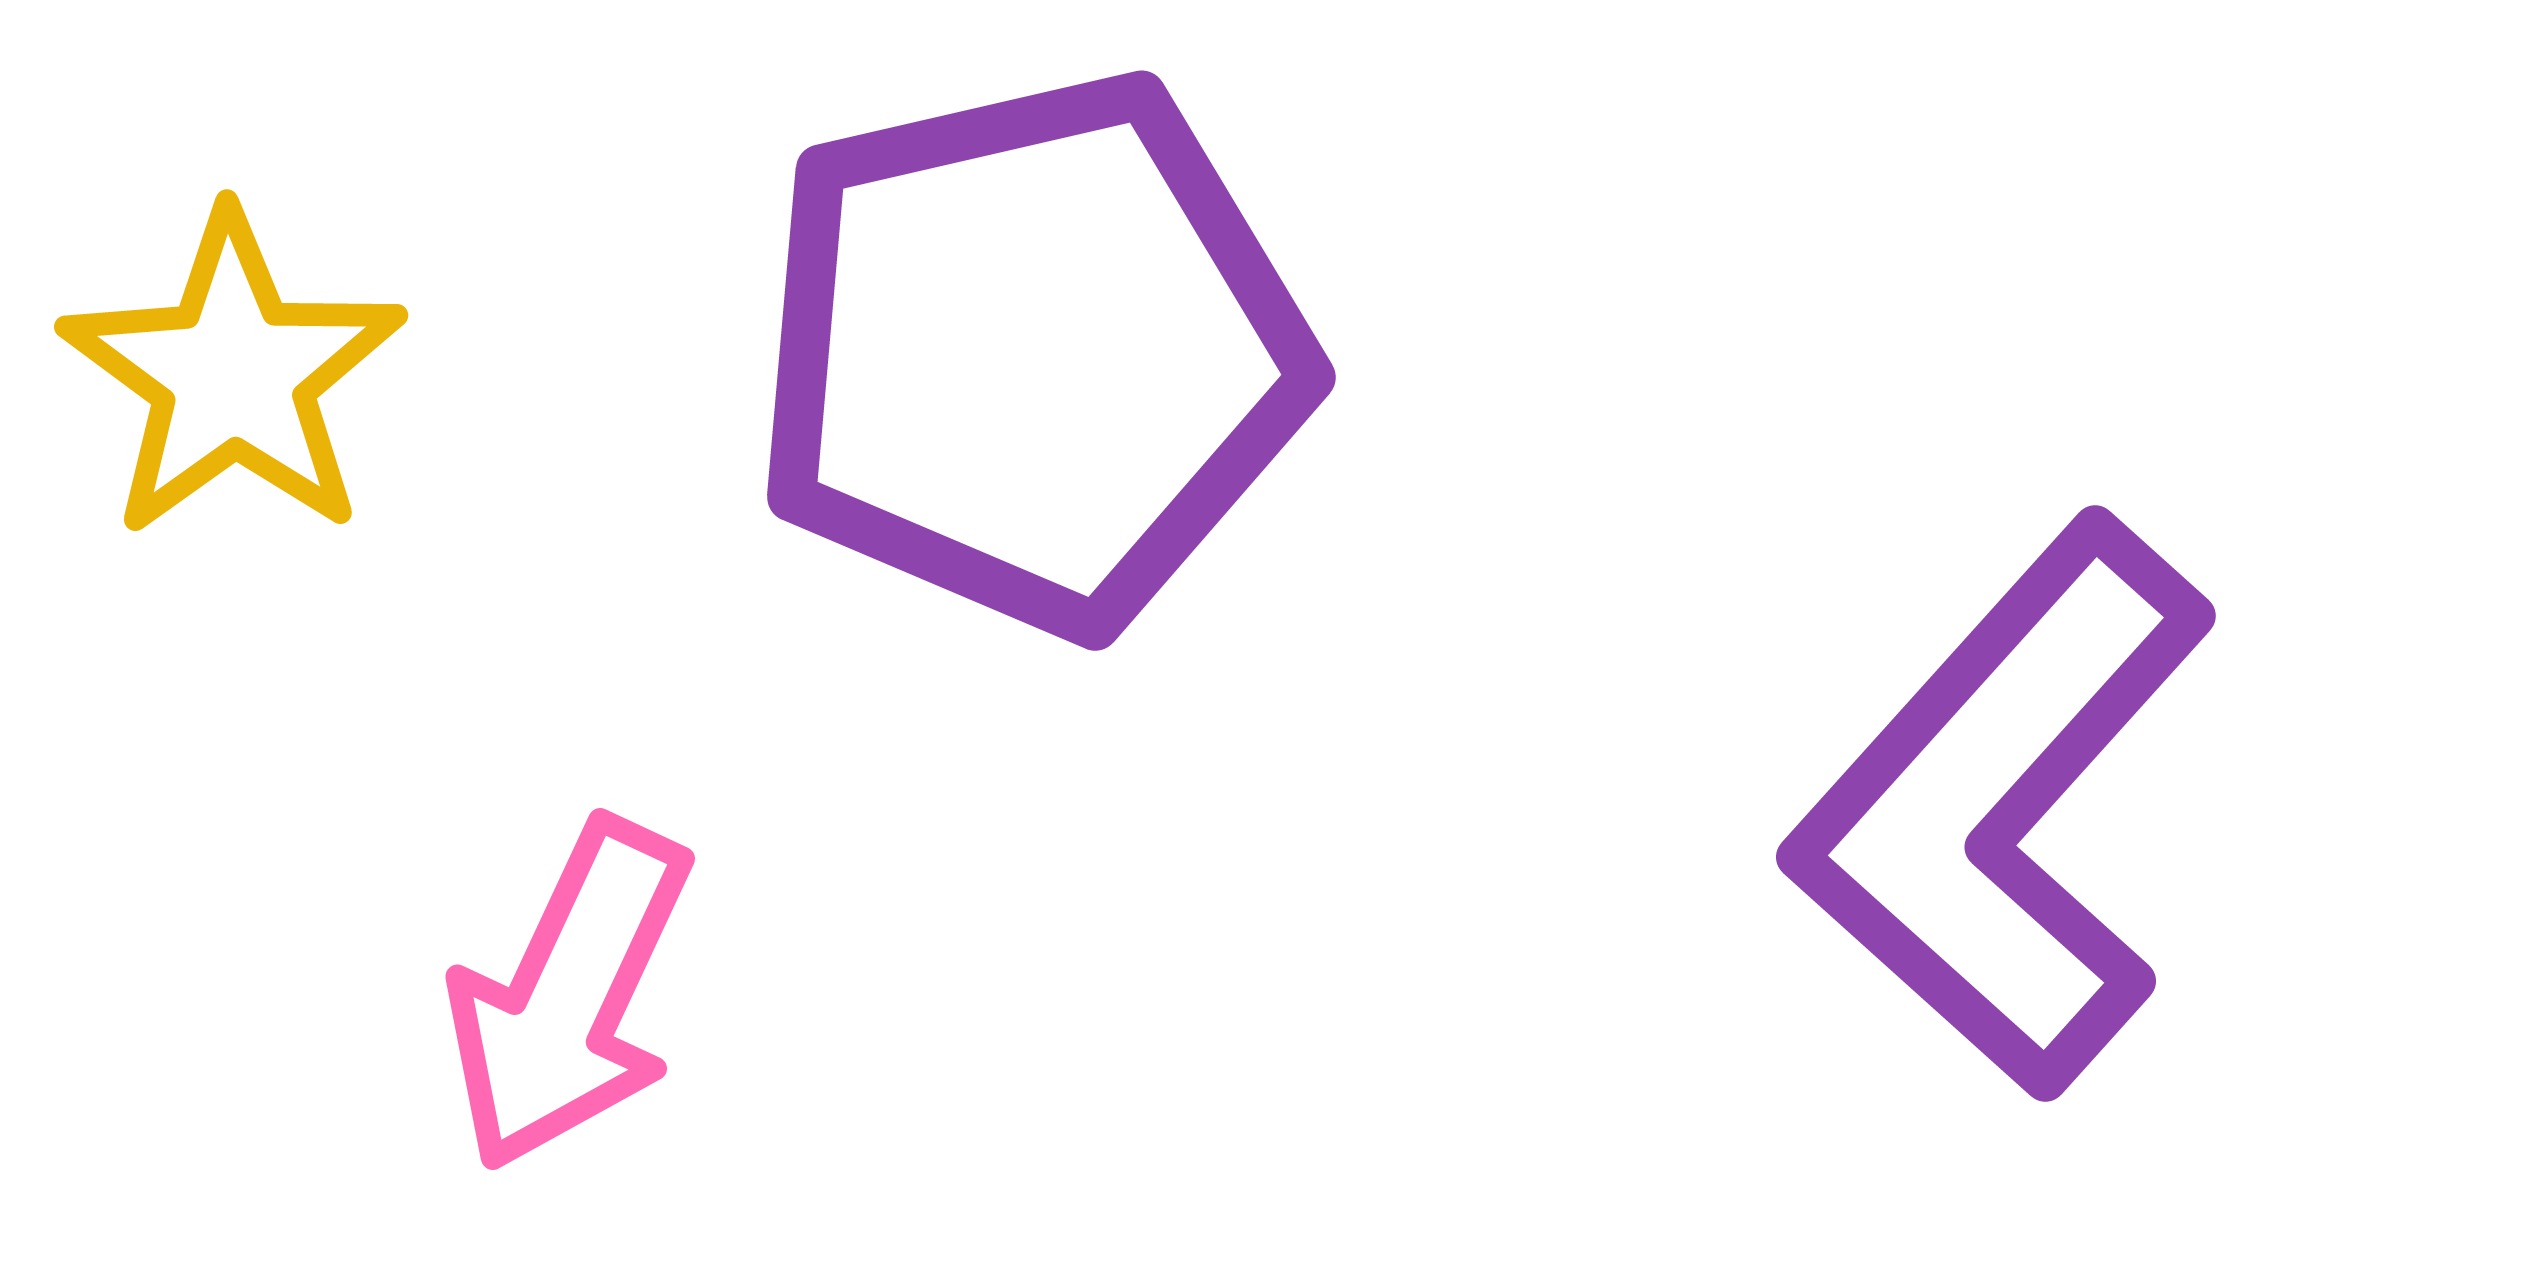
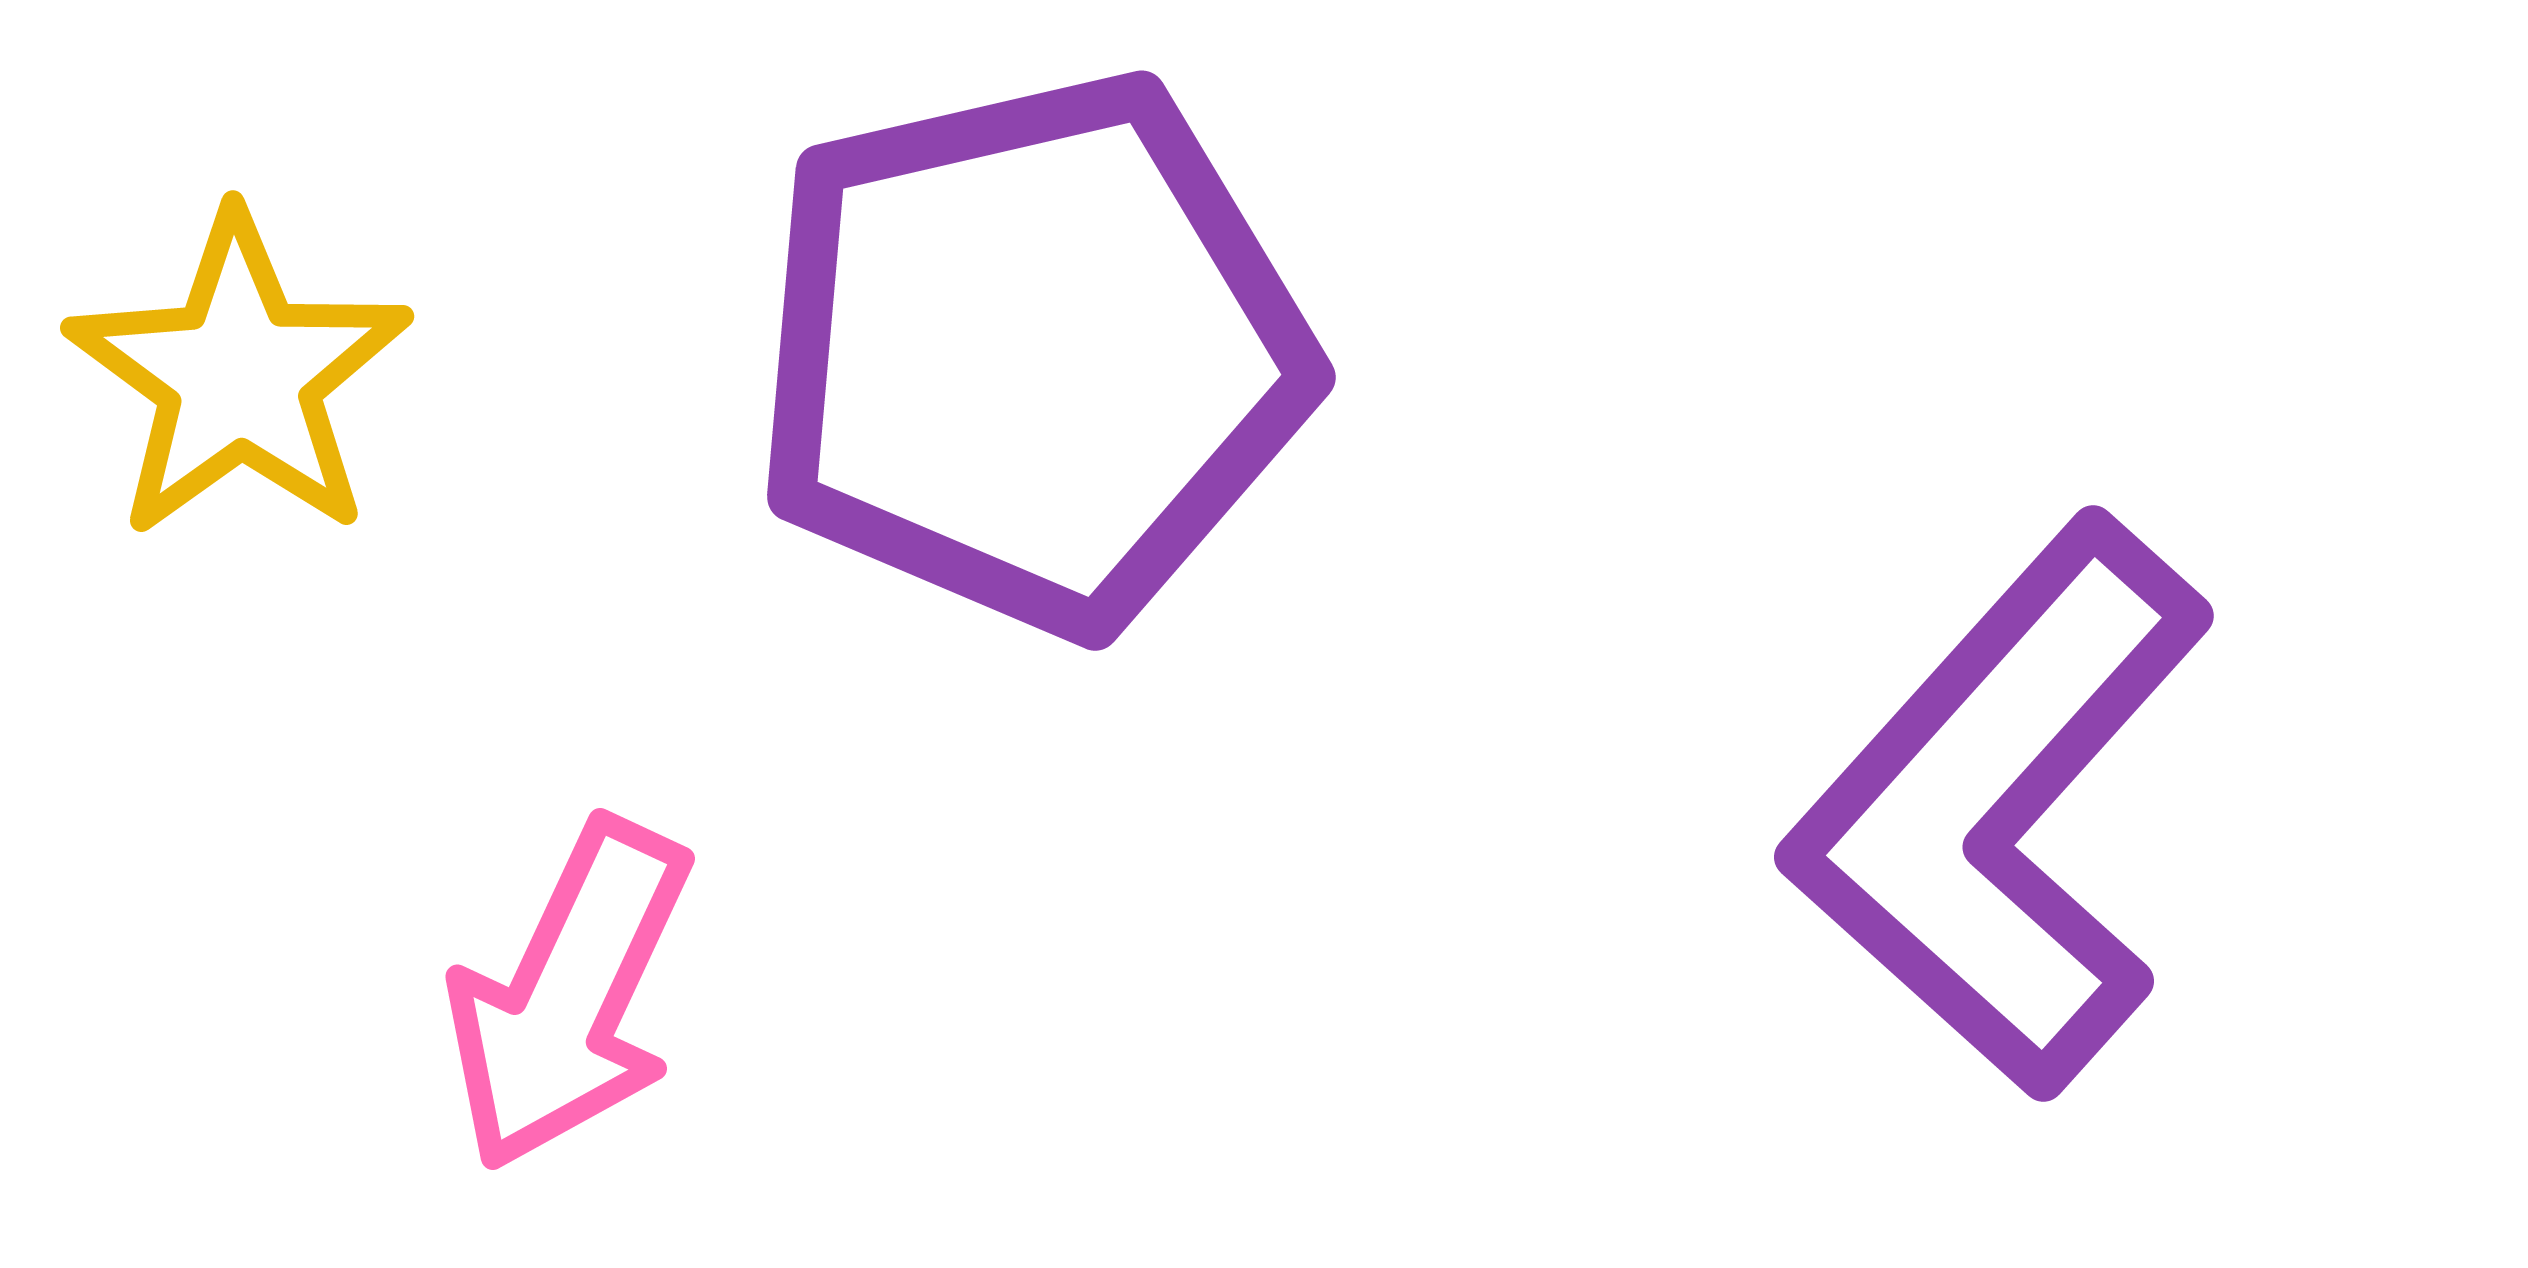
yellow star: moved 6 px right, 1 px down
purple L-shape: moved 2 px left
